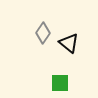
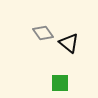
gray diamond: rotated 70 degrees counterclockwise
